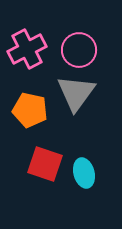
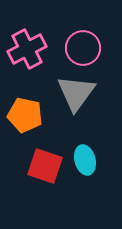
pink circle: moved 4 px right, 2 px up
orange pentagon: moved 5 px left, 5 px down
red square: moved 2 px down
cyan ellipse: moved 1 px right, 13 px up
